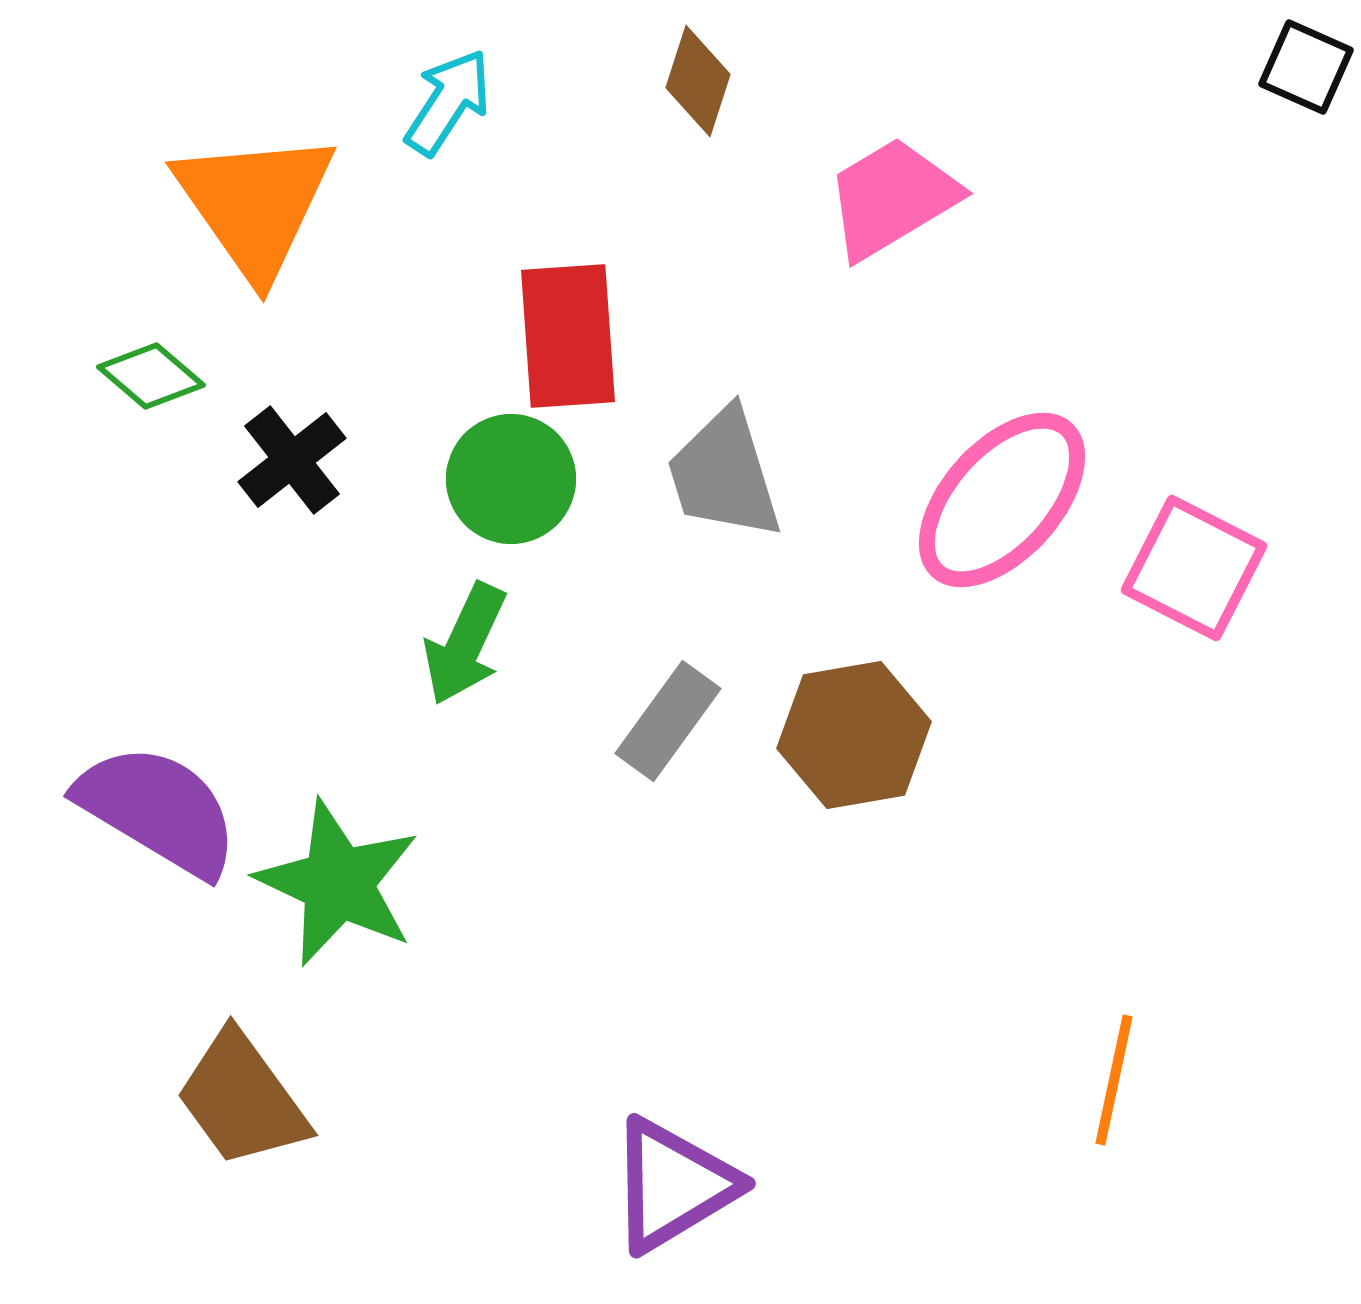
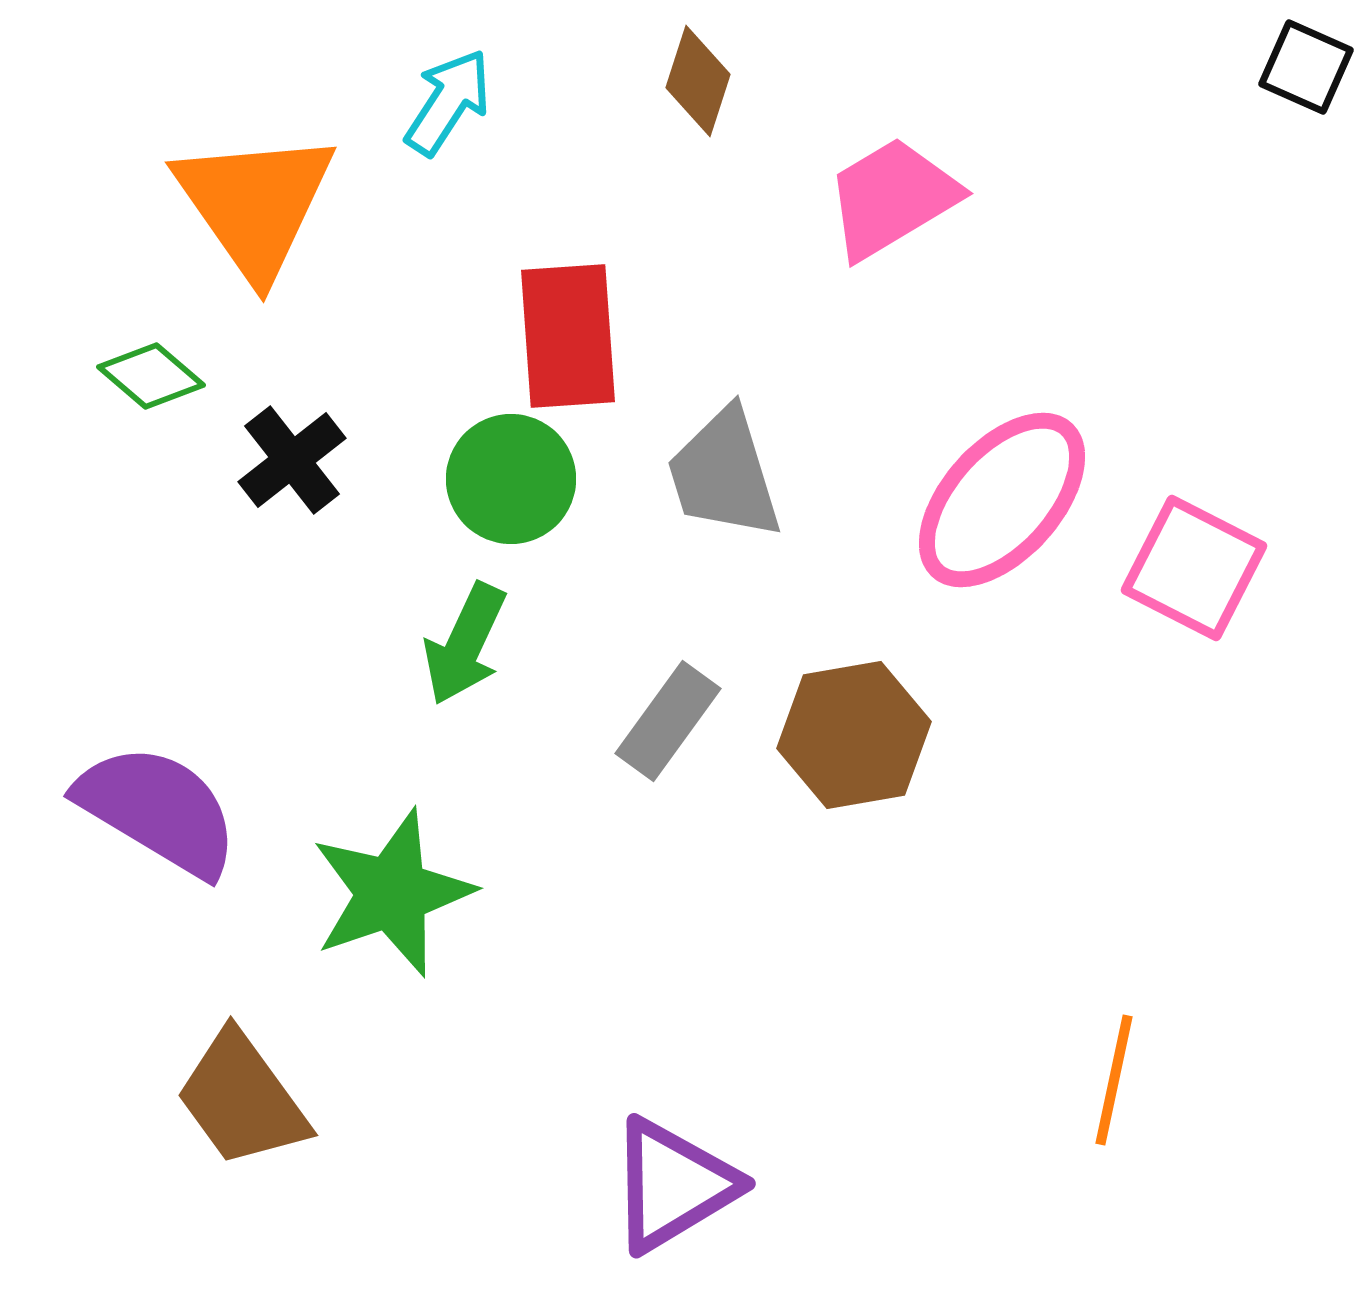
green star: moved 54 px right, 10 px down; rotated 28 degrees clockwise
